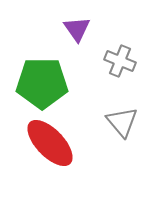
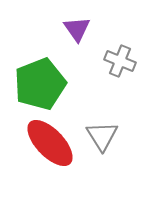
green pentagon: moved 2 px left, 1 px down; rotated 21 degrees counterclockwise
gray triangle: moved 20 px left, 14 px down; rotated 8 degrees clockwise
